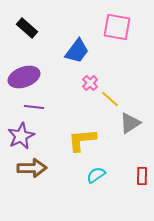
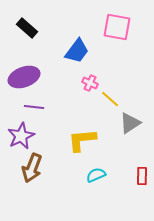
pink cross: rotated 21 degrees counterclockwise
brown arrow: rotated 112 degrees clockwise
cyan semicircle: rotated 12 degrees clockwise
